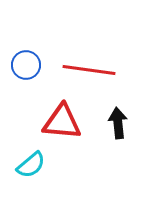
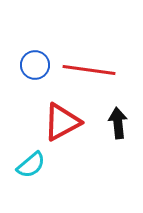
blue circle: moved 9 px right
red triangle: rotated 33 degrees counterclockwise
